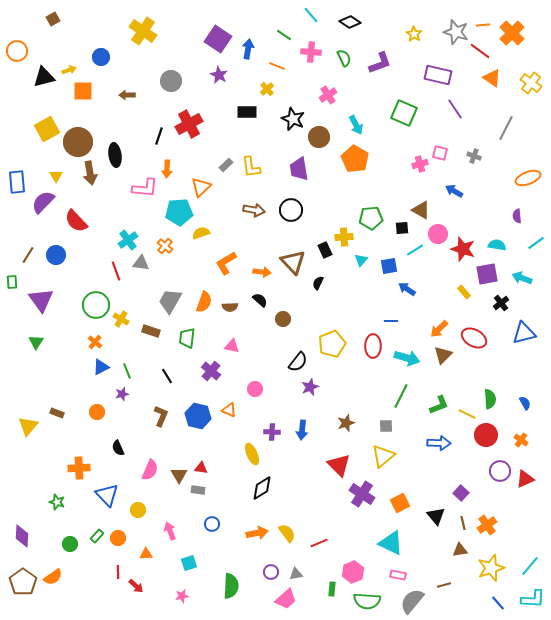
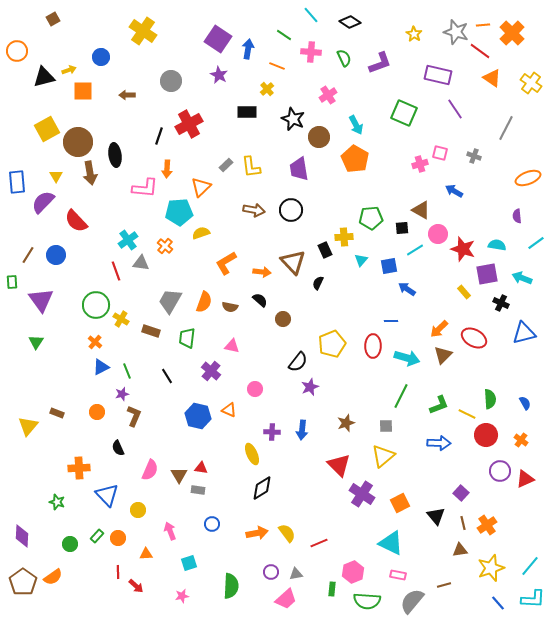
black cross at (501, 303): rotated 28 degrees counterclockwise
brown semicircle at (230, 307): rotated 14 degrees clockwise
brown L-shape at (161, 416): moved 27 px left
